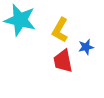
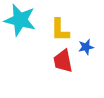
yellow L-shape: rotated 30 degrees counterclockwise
